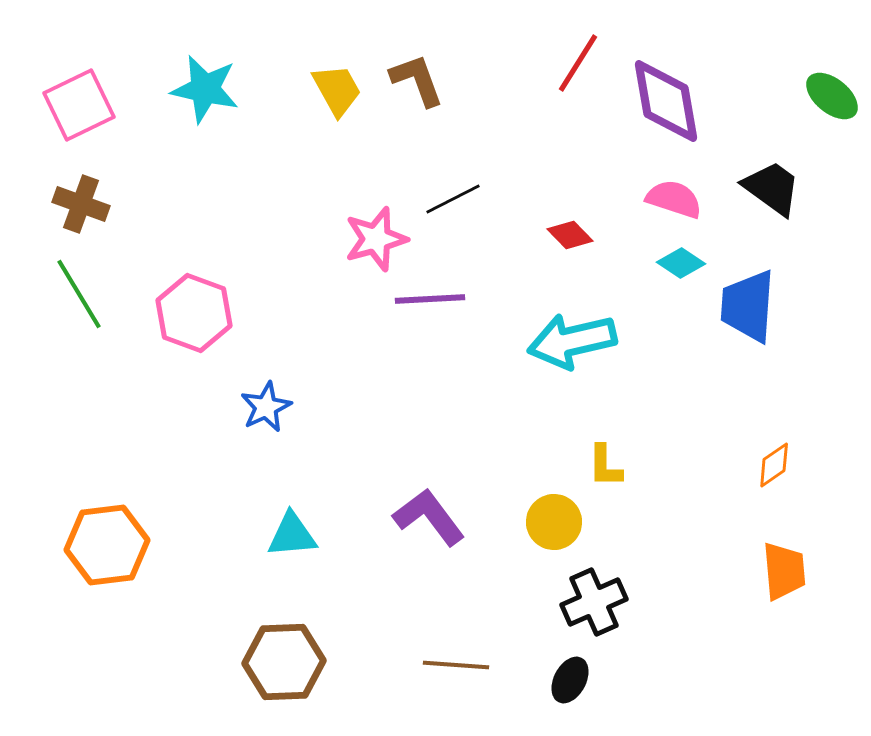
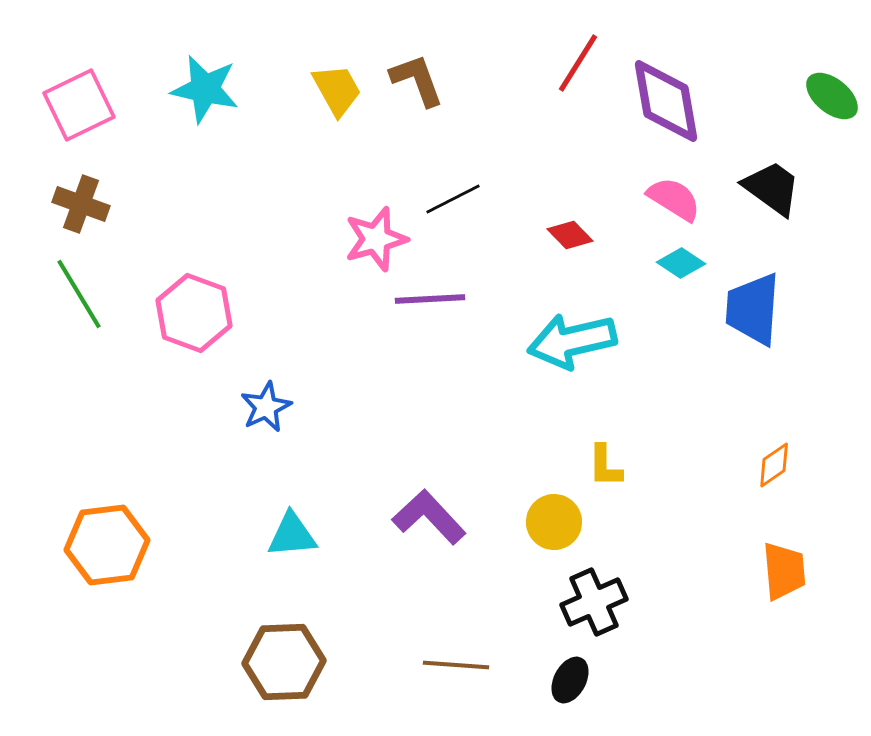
pink semicircle: rotated 14 degrees clockwise
blue trapezoid: moved 5 px right, 3 px down
purple L-shape: rotated 6 degrees counterclockwise
